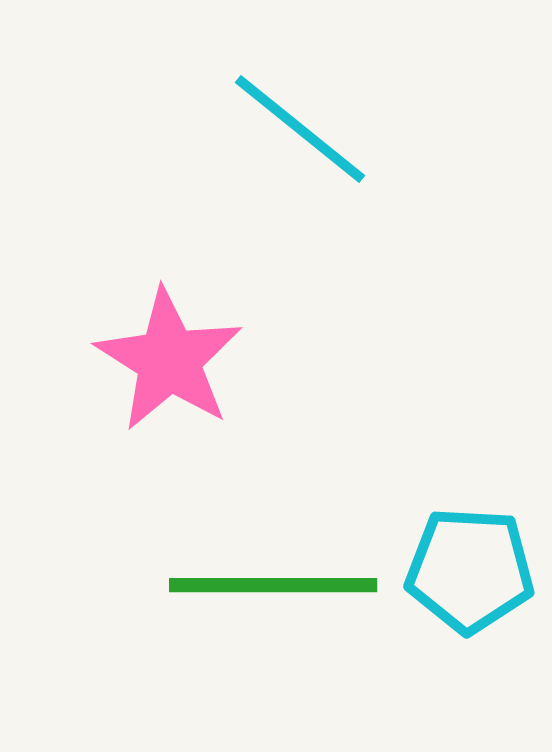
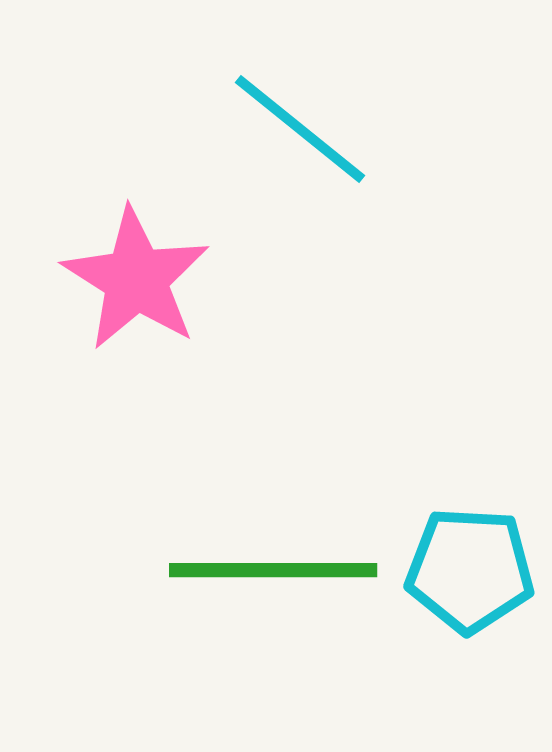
pink star: moved 33 px left, 81 px up
green line: moved 15 px up
